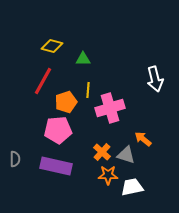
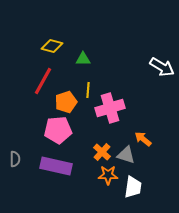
white arrow: moved 7 px right, 12 px up; rotated 45 degrees counterclockwise
white trapezoid: moved 1 px right; rotated 110 degrees clockwise
